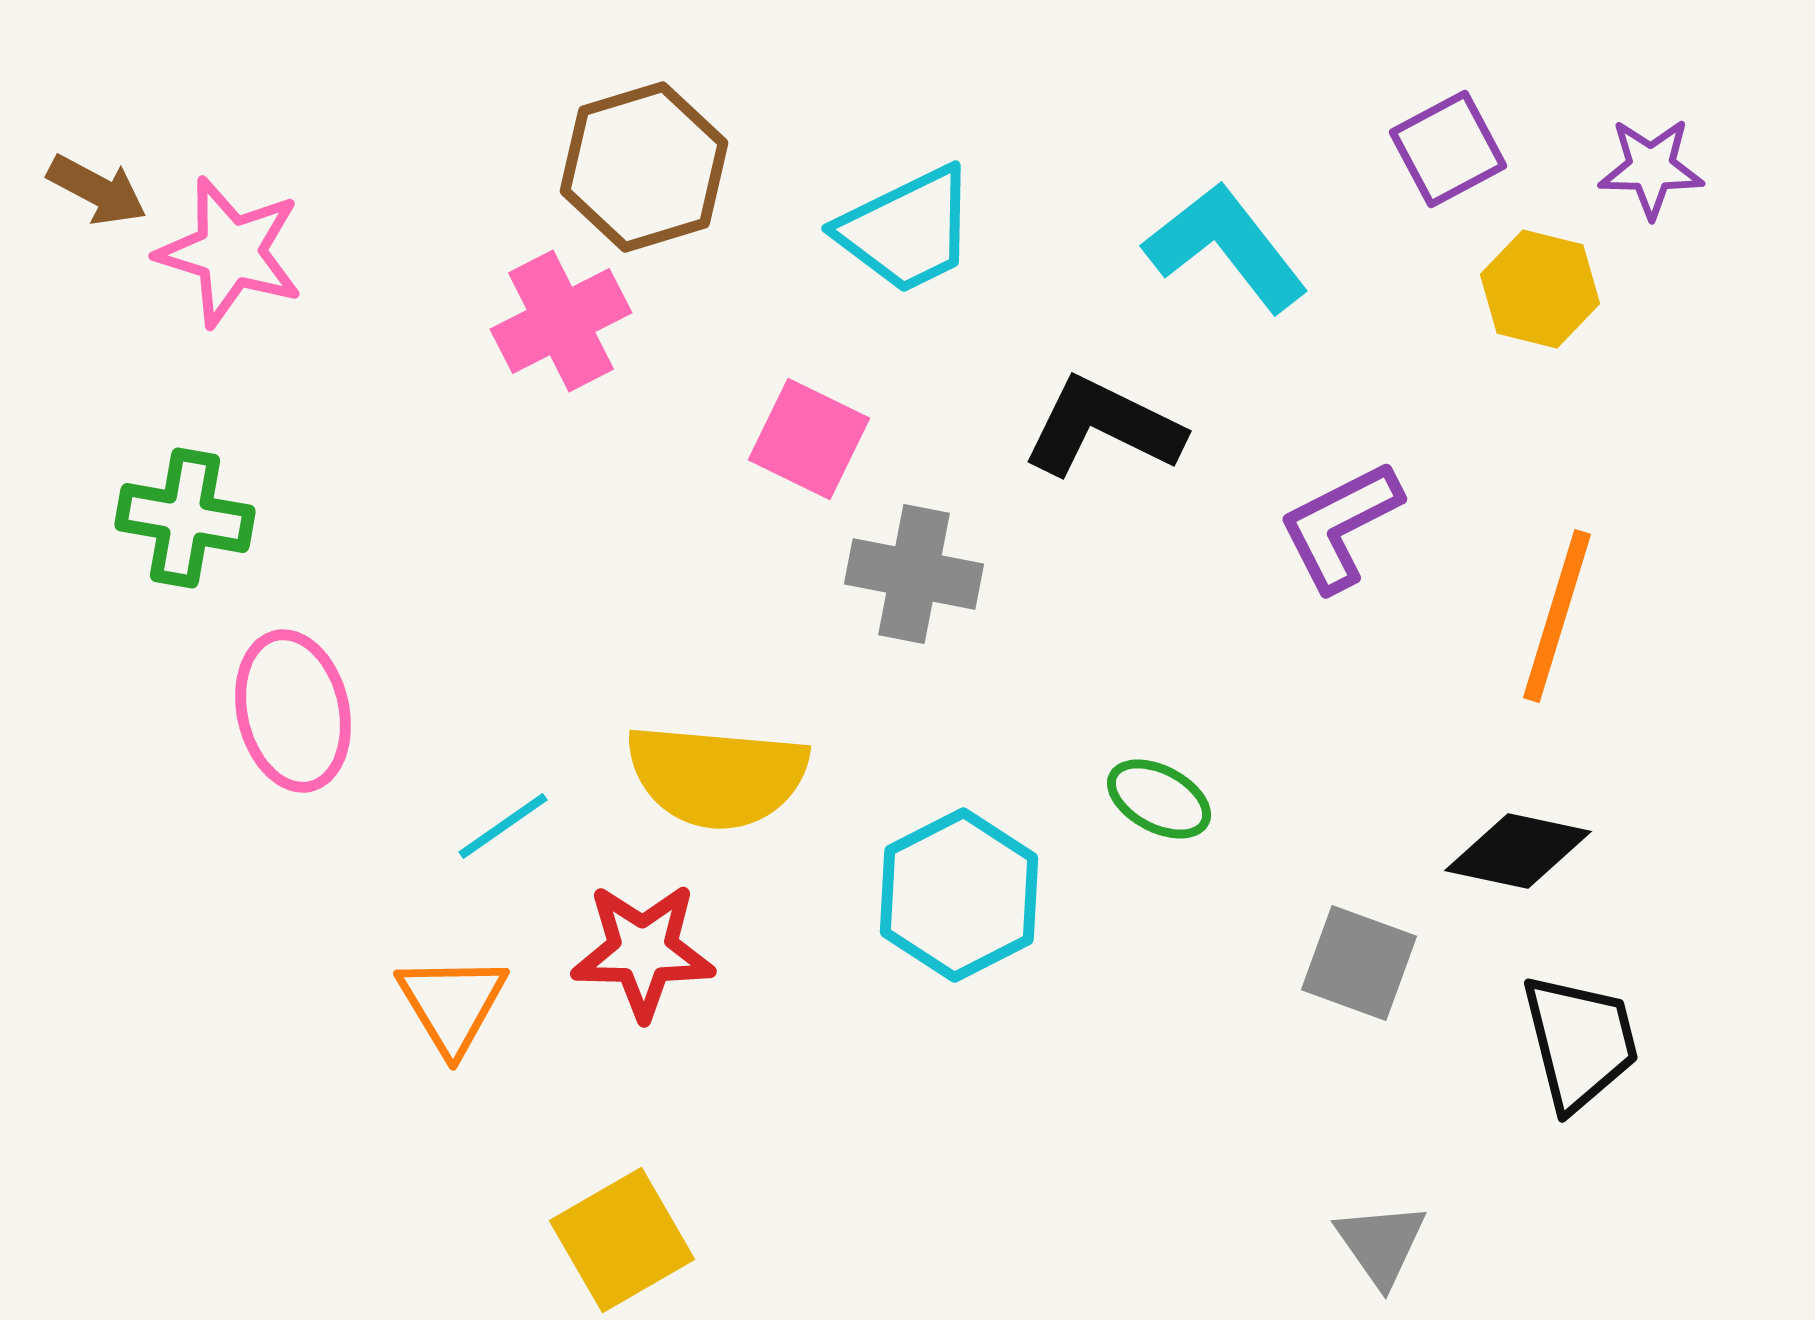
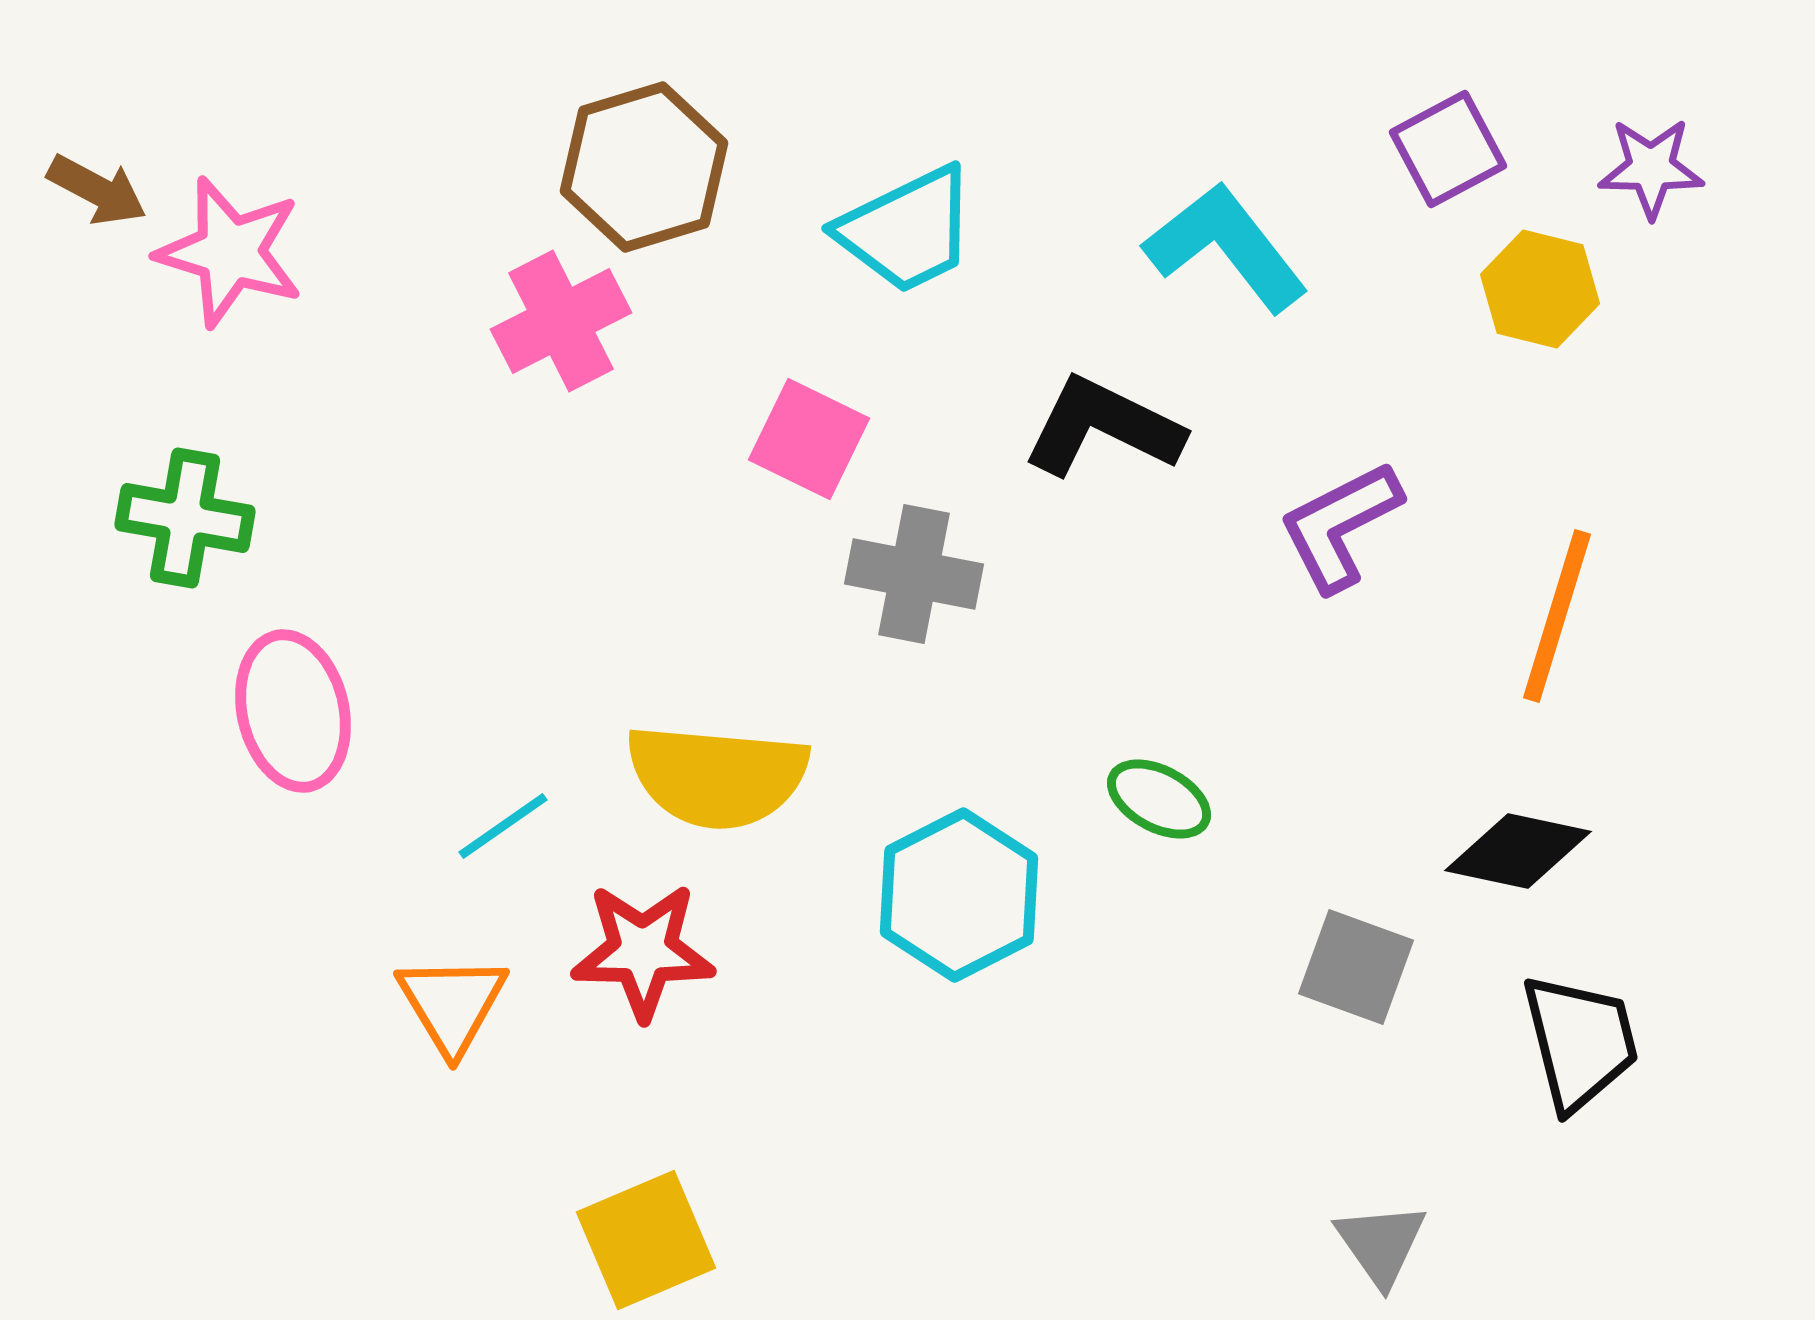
gray square: moved 3 px left, 4 px down
yellow square: moved 24 px right; rotated 7 degrees clockwise
